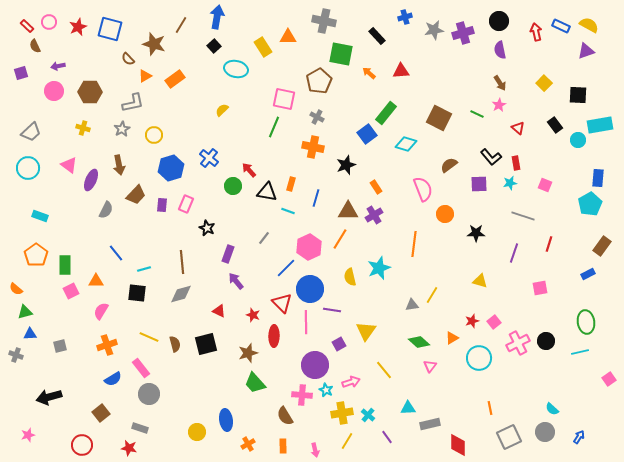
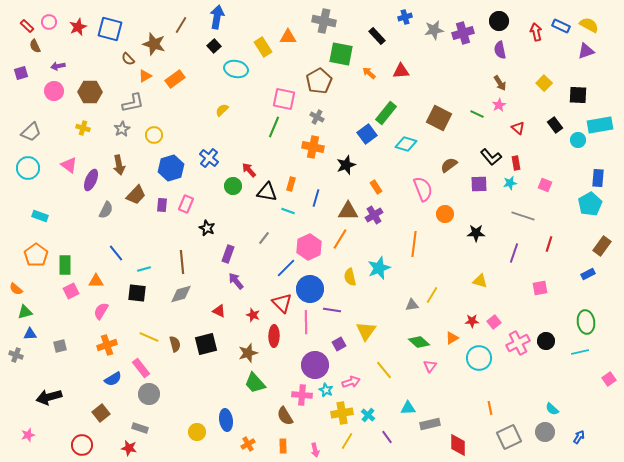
red star at (472, 321): rotated 16 degrees clockwise
